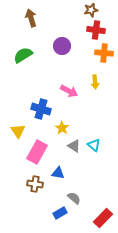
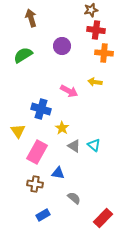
yellow arrow: rotated 104 degrees clockwise
blue rectangle: moved 17 px left, 2 px down
